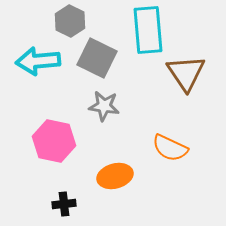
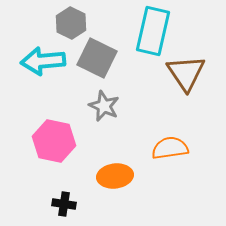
gray hexagon: moved 1 px right, 2 px down
cyan rectangle: moved 5 px right, 1 px down; rotated 18 degrees clockwise
cyan arrow: moved 5 px right
gray star: rotated 16 degrees clockwise
orange semicircle: rotated 147 degrees clockwise
orange ellipse: rotated 8 degrees clockwise
black cross: rotated 15 degrees clockwise
